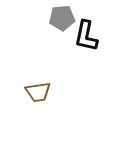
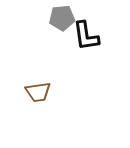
black L-shape: rotated 20 degrees counterclockwise
